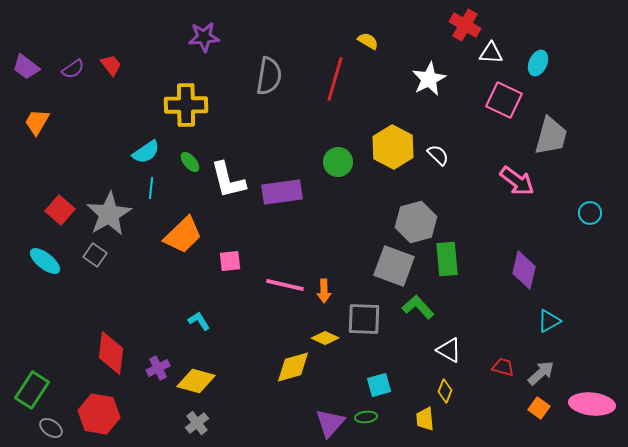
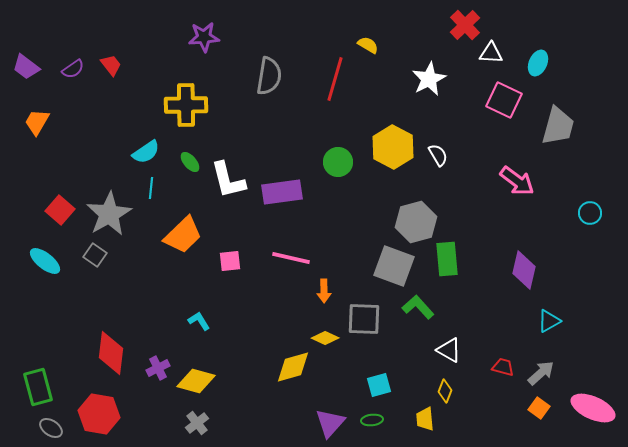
red cross at (465, 25): rotated 16 degrees clockwise
yellow semicircle at (368, 41): moved 4 px down
gray trapezoid at (551, 136): moved 7 px right, 10 px up
white semicircle at (438, 155): rotated 15 degrees clockwise
pink line at (285, 285): moved 6 px right, 27 px up
green rectangle at (32, 390): moved 6 px right, 3 px up; rotated 48 degrees counterclockwise
pink ellipse at (592, 404): moved 1 px right, 4 px down; rotated 18 degrees clockwise
green ellipse at (366, 417): moved 6 px right, 3 px down
